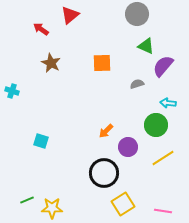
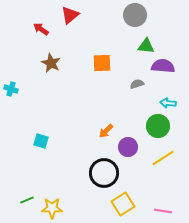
gray circle: moved 2 px left, 1 px down
green triangle: rotated 18 degrees counterclockwise
purple semicircle: rotated 55 degrees clockwise
cyan cross: moved 1 px left, 2 px up
green circle: moved 2 px right, 1 px down
